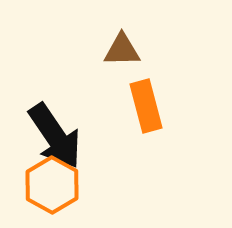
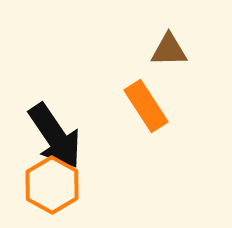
brown triangle: moved 47 px right
orange rectangle: rotated 18 degrees counterclockwise
